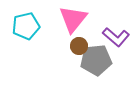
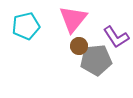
purple L-shape: rotated 16 degrees clockwise
